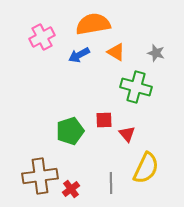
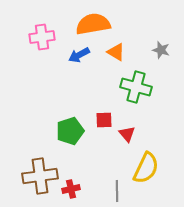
pink cross: rotated 20 degrees clockwise
gray star: moved 5 px right, 3 px up
gray line: moved 6 px right, 8 px down
red cross: rotated 24 degrees clockwise
